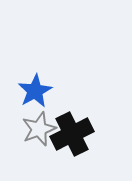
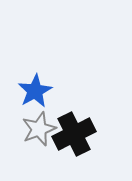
black cross: moved 2 px right
